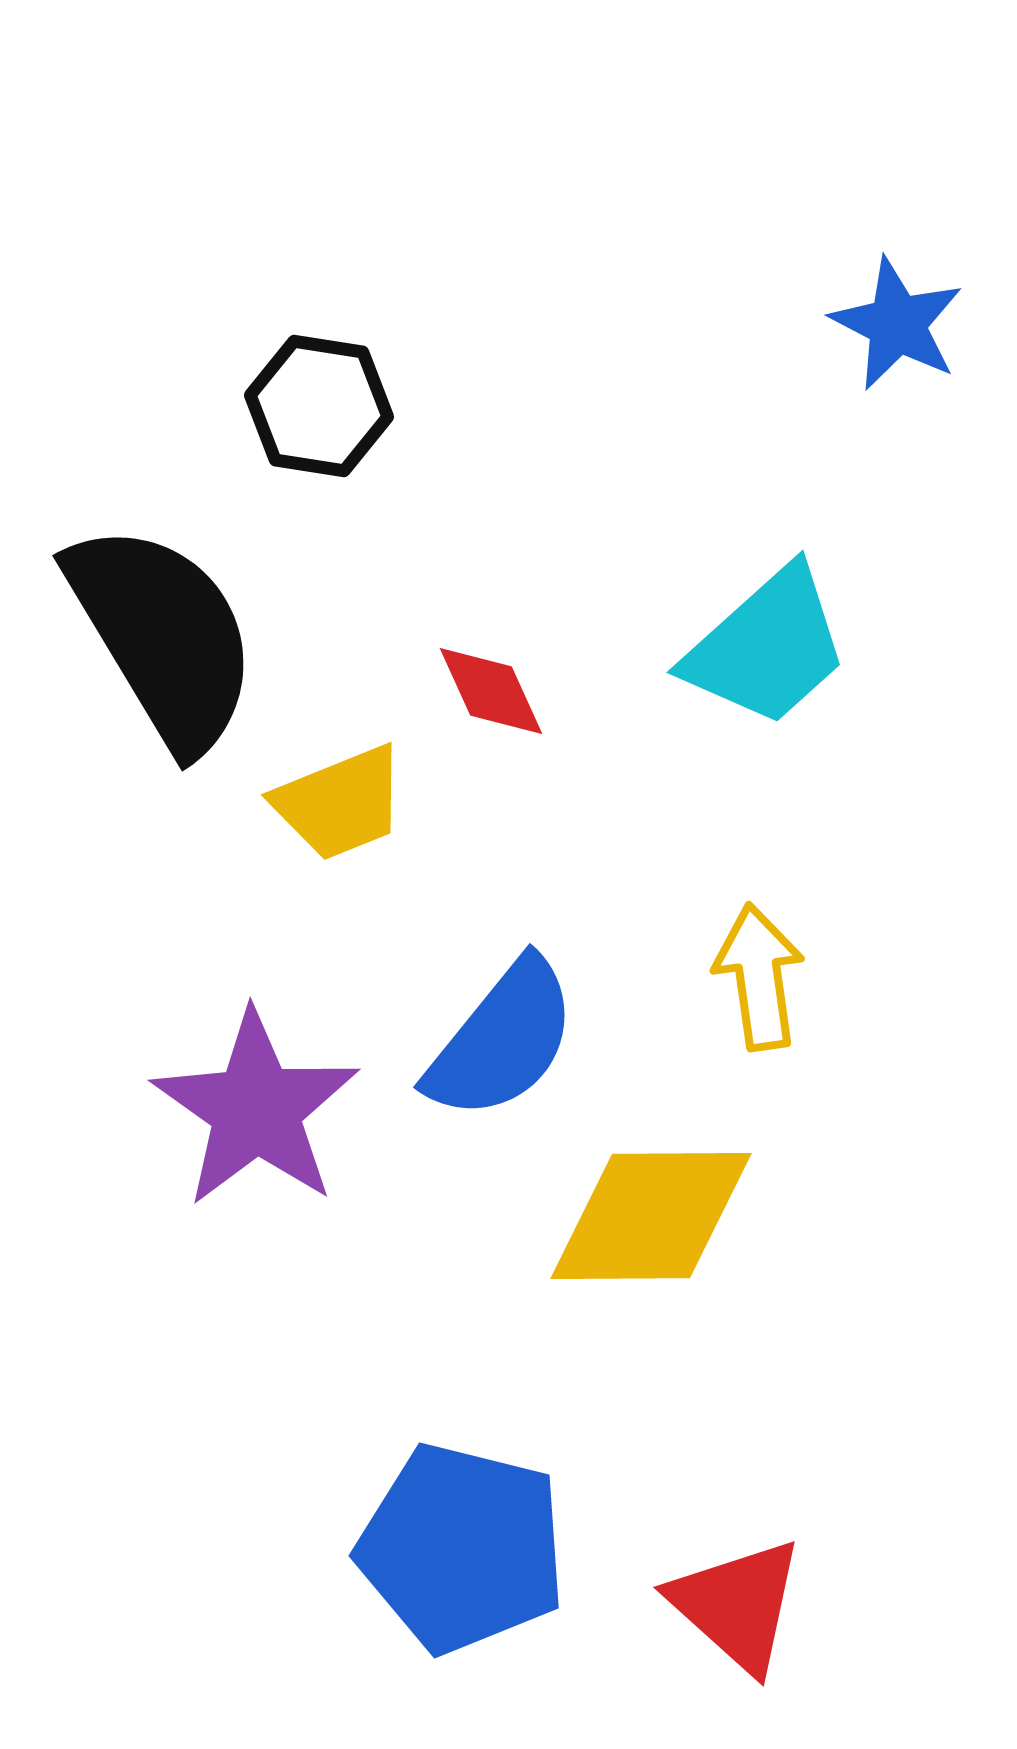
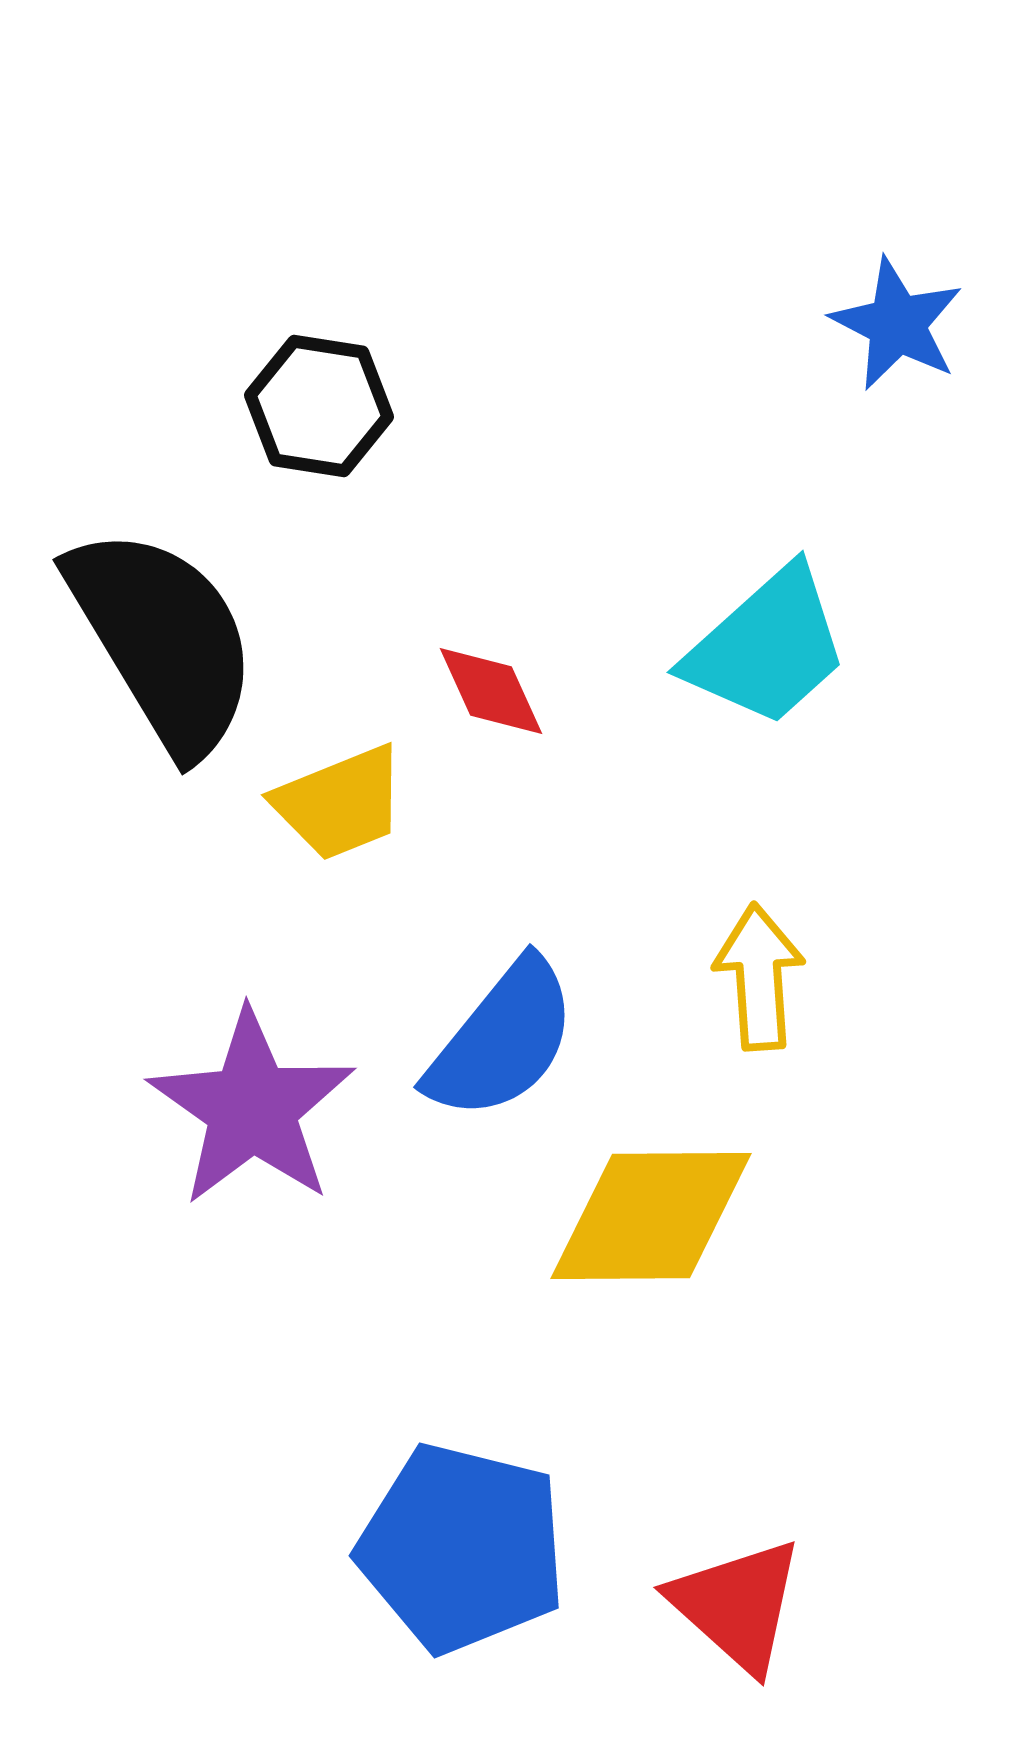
black semicircle: moved 4 px down
yellow arrow: rotated 4 degrees clockwise
purple star: moved 4 px left, 1 px up
